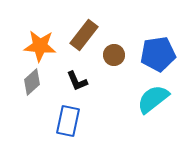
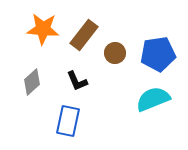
orange star: moved 3 px right, 17 px up
brown circle: moved 1 px right, 2 px up
cyan semicircle: rotated 16 degrees clockwise
